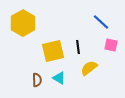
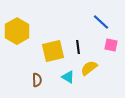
yellow hexagon: moved 6 px left, 8 px down
cyan triangle: moved 9 px right, 1 px up
